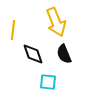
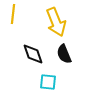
yellow line: moved 16 px up
